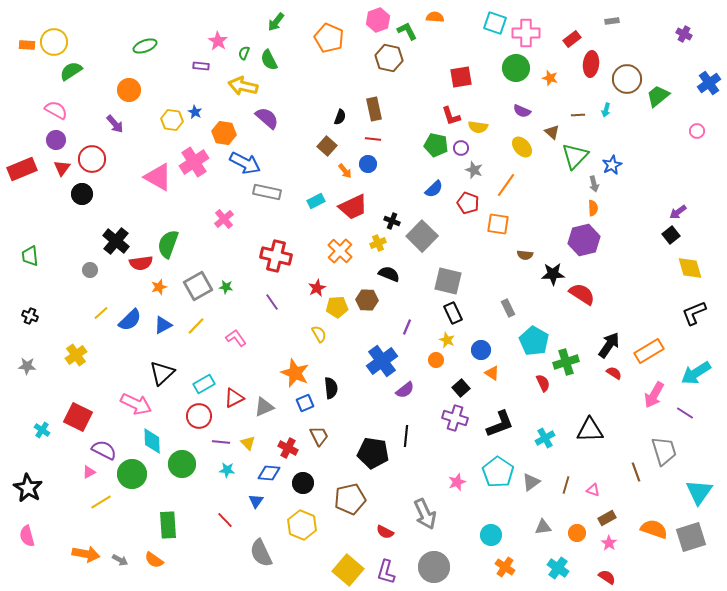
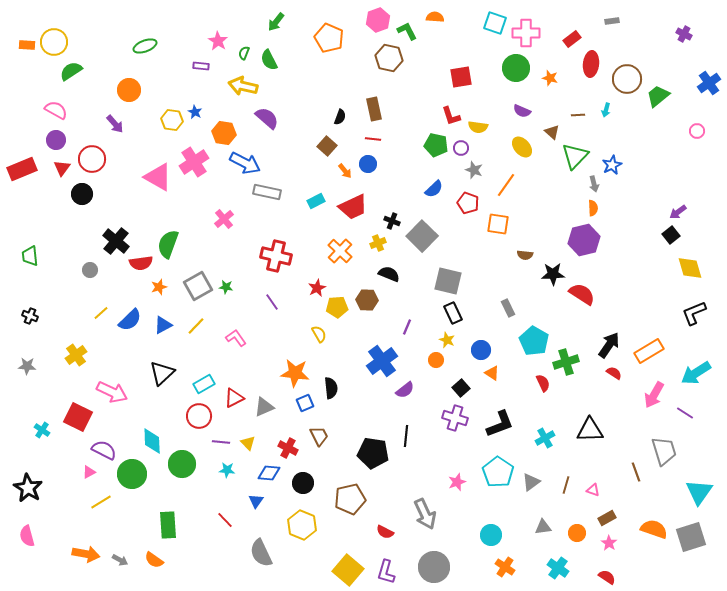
orange star at (295, 373): rotated 16 degrees counterclockwise
pink arrow at (136, 404): moved 24 px left, 12 px up
